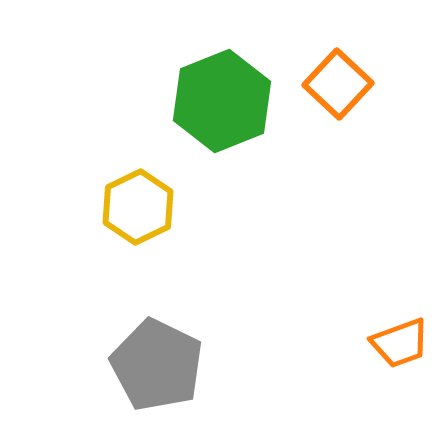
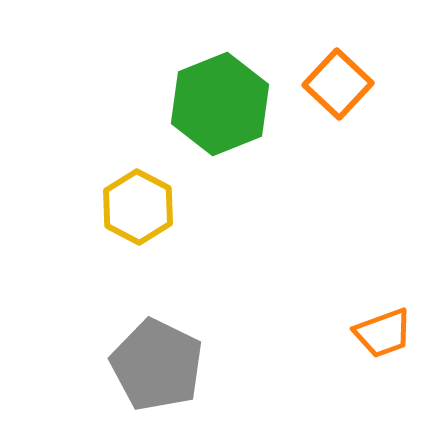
green hexagon: moved 2 px left, 3 px down
yellow hexagon: rotated 6 degrees counterclockwise
orange trapezoid: moved 17 px left, 10 px up
